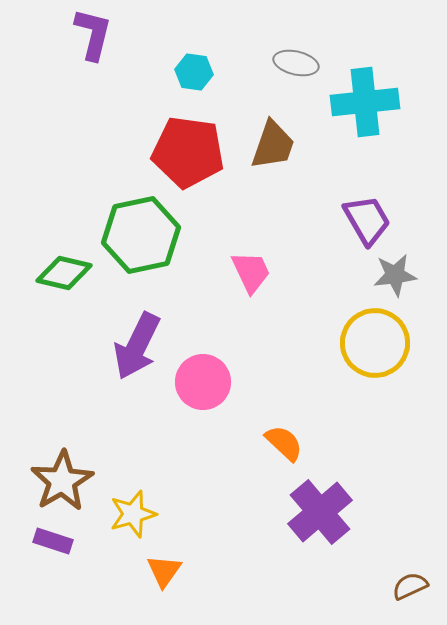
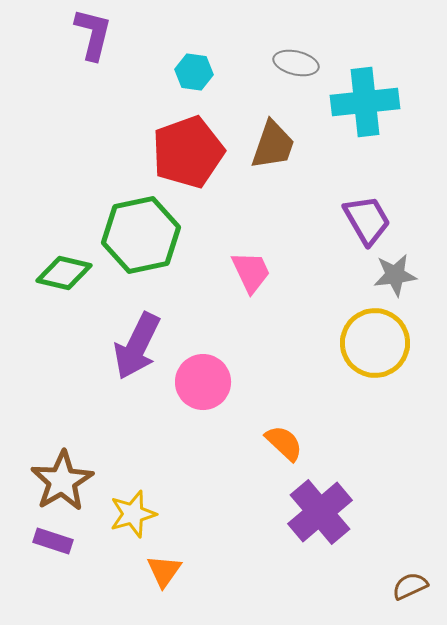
red pentagon: rotated 28 degrees counterclockwise
